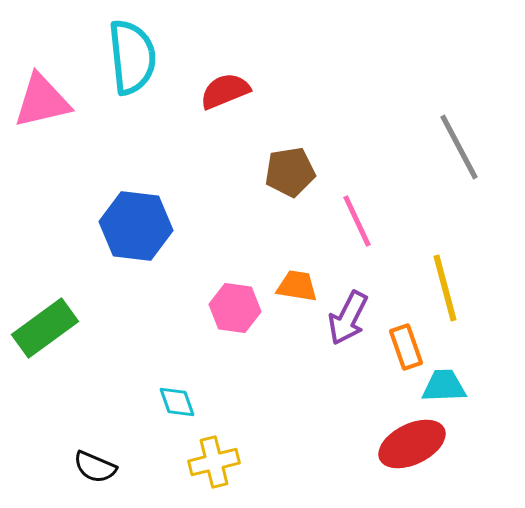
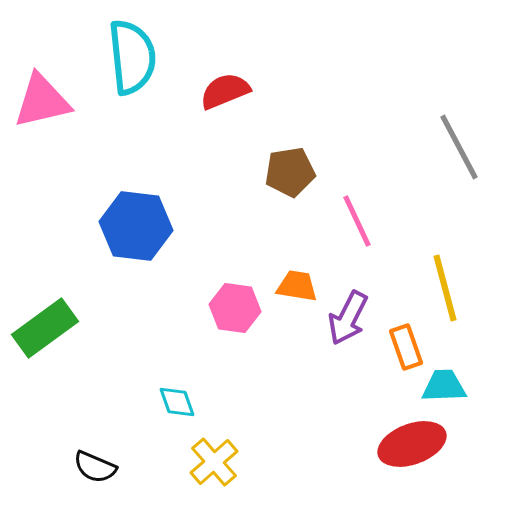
red ellipse: rotated 6 degrees clockwise
yellow cross: rotated 27 degrees counterclockwise
